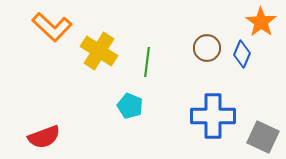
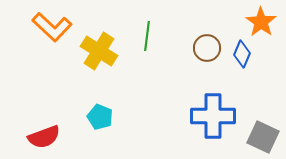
green line: moved 26 px up
cyan pentagon: moved 30 px left, 11 px down
